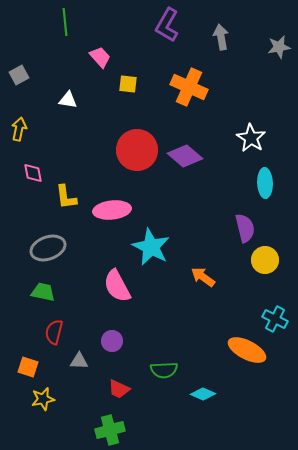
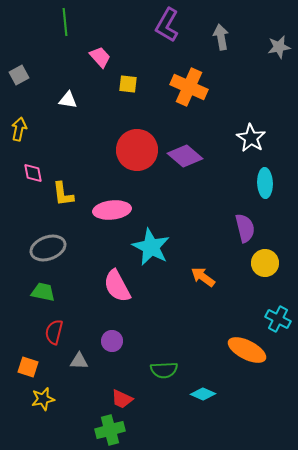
yellow L-shape: moved 3 px left, 3 px up
yellow circle: moved 3 px down
cyan cross: moved 3 px right
red trapezoid: moved 3 px right, 10 px down
